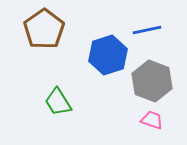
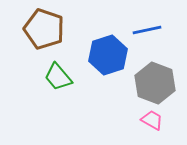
brown pentagon: rotated 18 degrees counterclockwise
gray hexagon: moved 3 px right, 2 px down
green trapezoid: moved 25 px up; rotated 8 degrees counterclockwise
pink trapezoid: rotated 10 degrees clockwise
